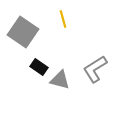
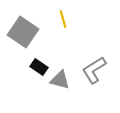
gray L-shape: moved 1 px left, 1 px down
